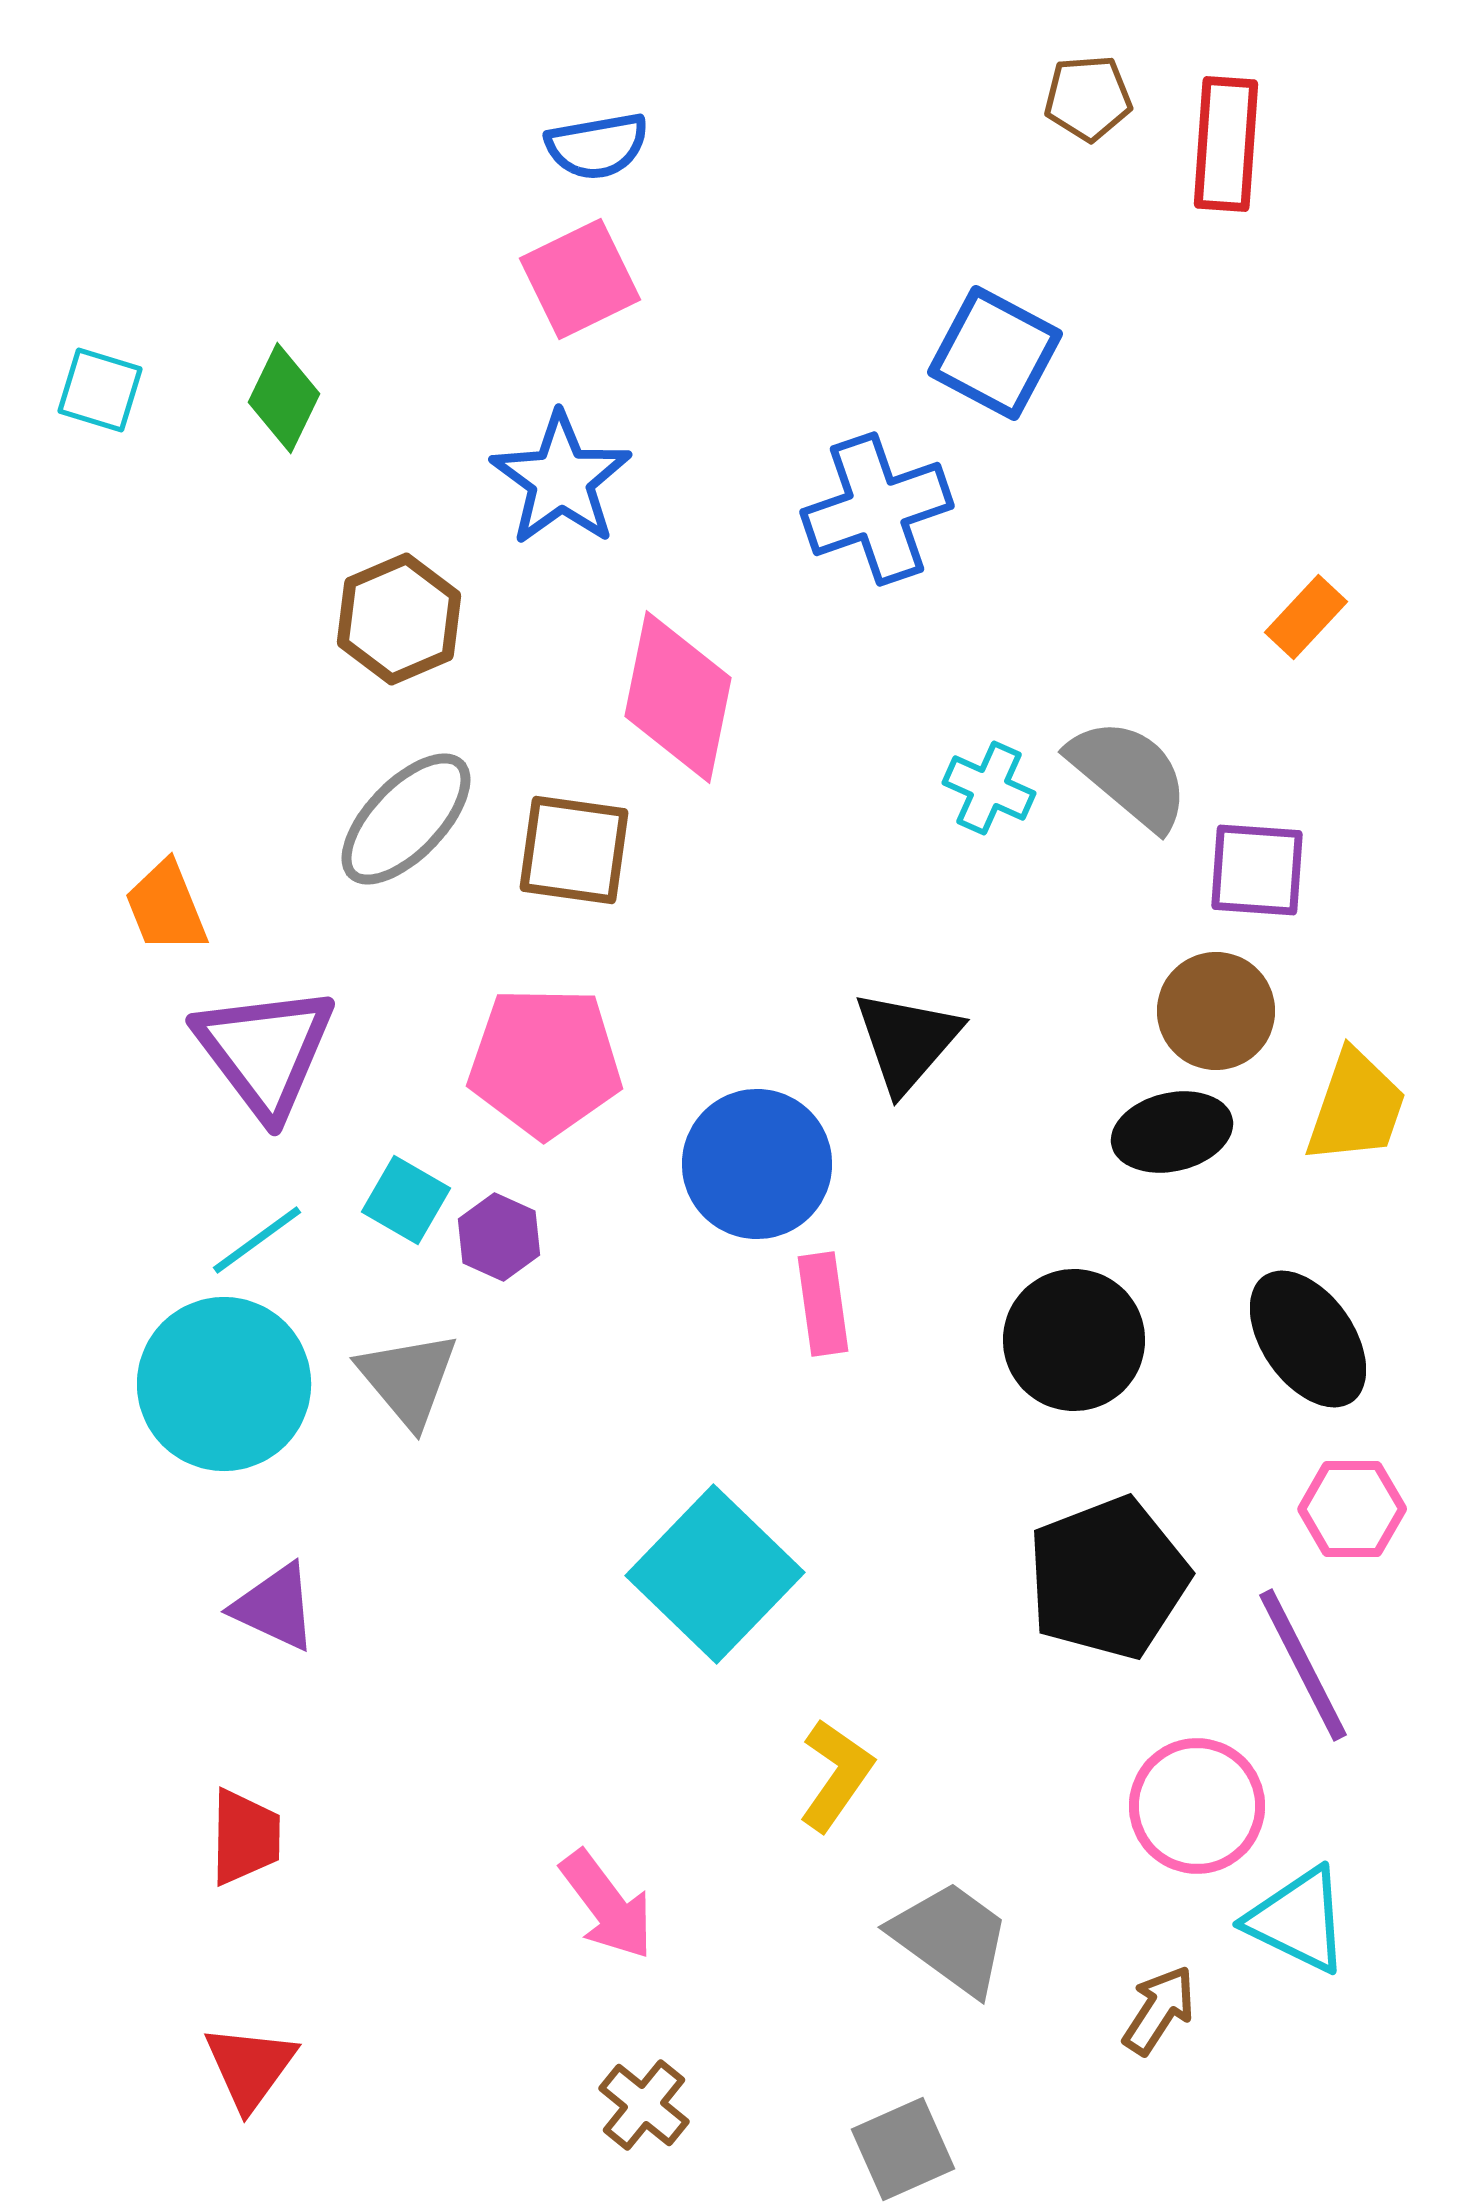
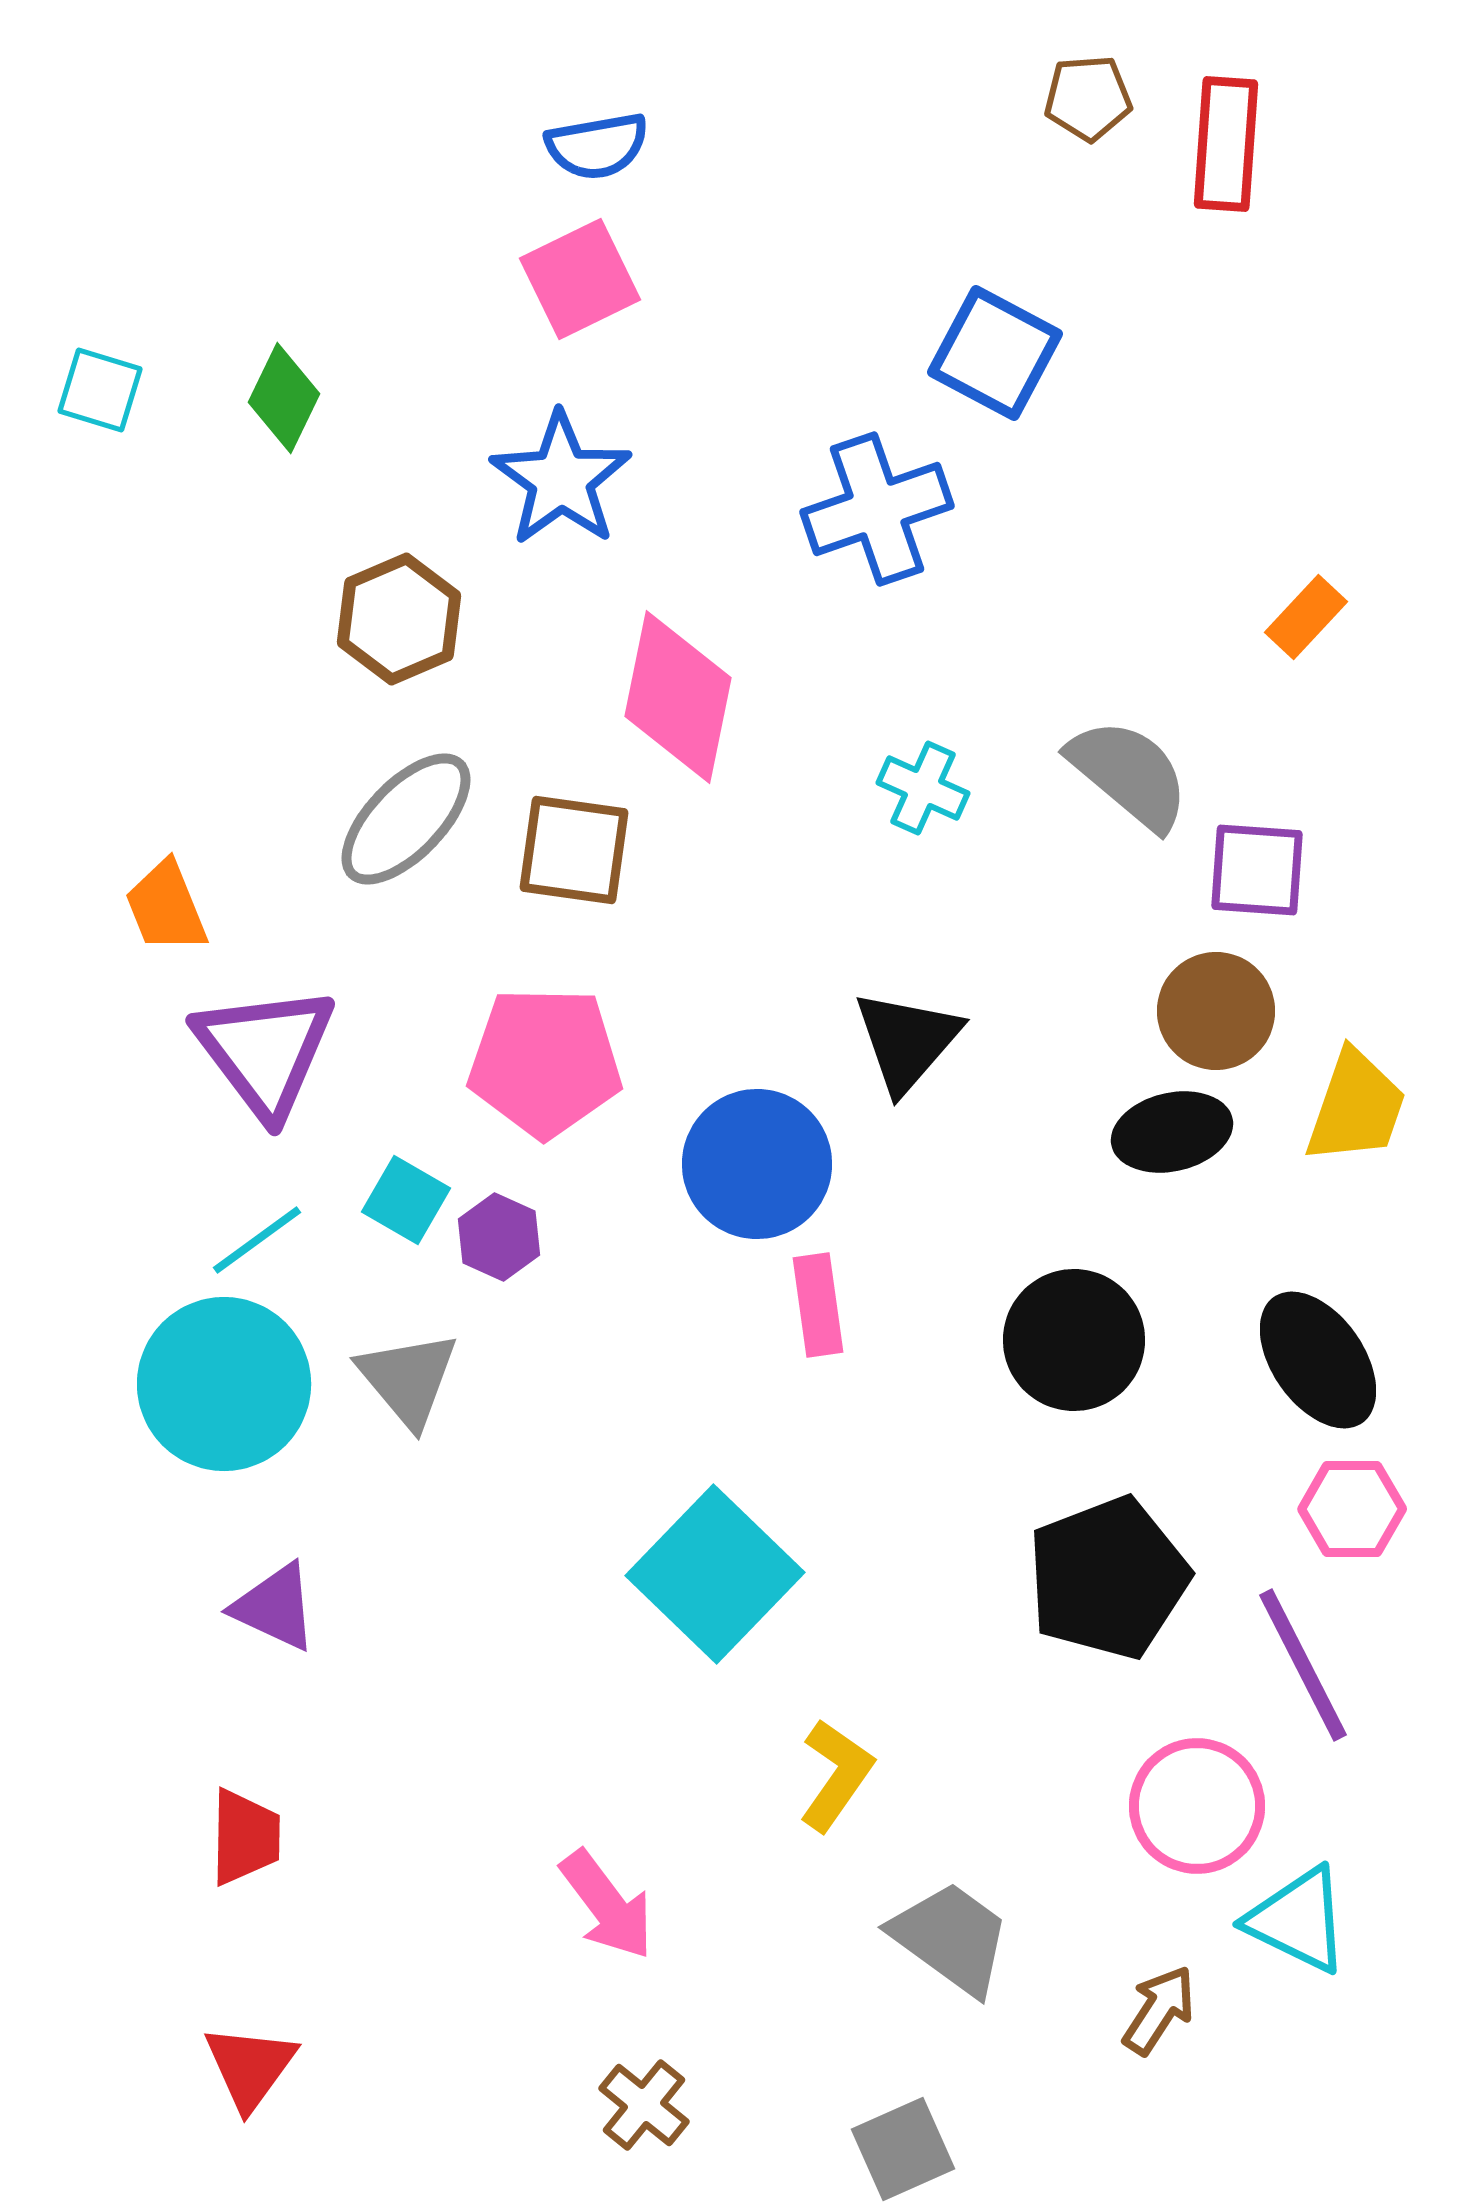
cyan cross at (989, 788): moved 66 px left
pink rectangle at (823, 1304): moved 5 px left, 1 px down
black ellipse at (1308, 1339): moved 10 px right, 21 px down
